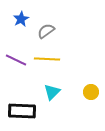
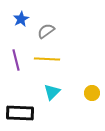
purple line: rotated 50 degrees clockwise
yellow circle: moved 1 px right, 1 px down
black rectangle: moved 2 px left, 2 px down
